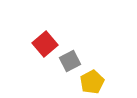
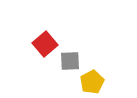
gray square: rotated 25 degrees clockwise
